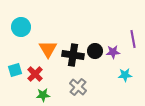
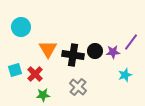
purple line: moved 2 px left, 3 px down; rotated 48 degrees clockwise
cyan star: rotated 16 degrees counterclockwise
